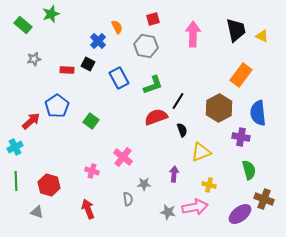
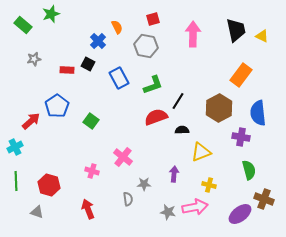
black semicircle at (182, 130): rotated 72 degrees counterclockwise
